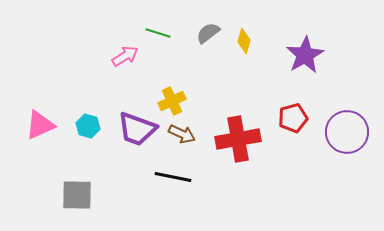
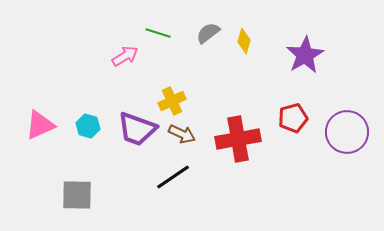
black line: rotated 45 degrees counterclockwise
